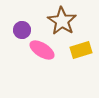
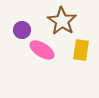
yellow rectangle: rotated 65 degrees counterclockwise
